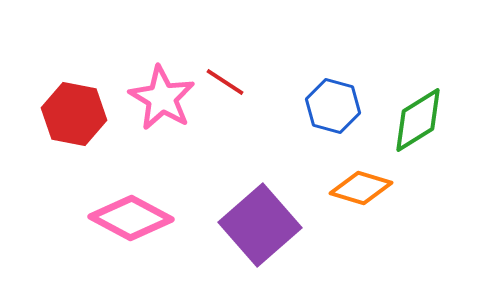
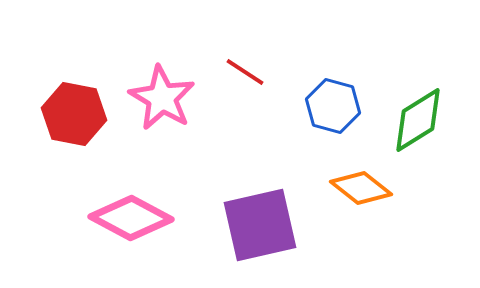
red line: moved 20 px right, 10 px up
orange diamond: rotated 22 degrees clockwise
purple square: rotated 28 degrees clockwise
